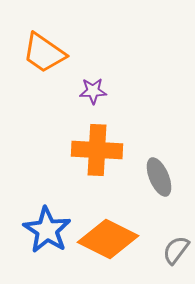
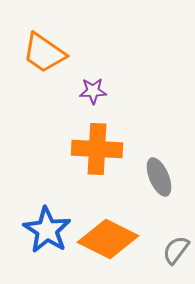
orange cross: moved 1 px up
